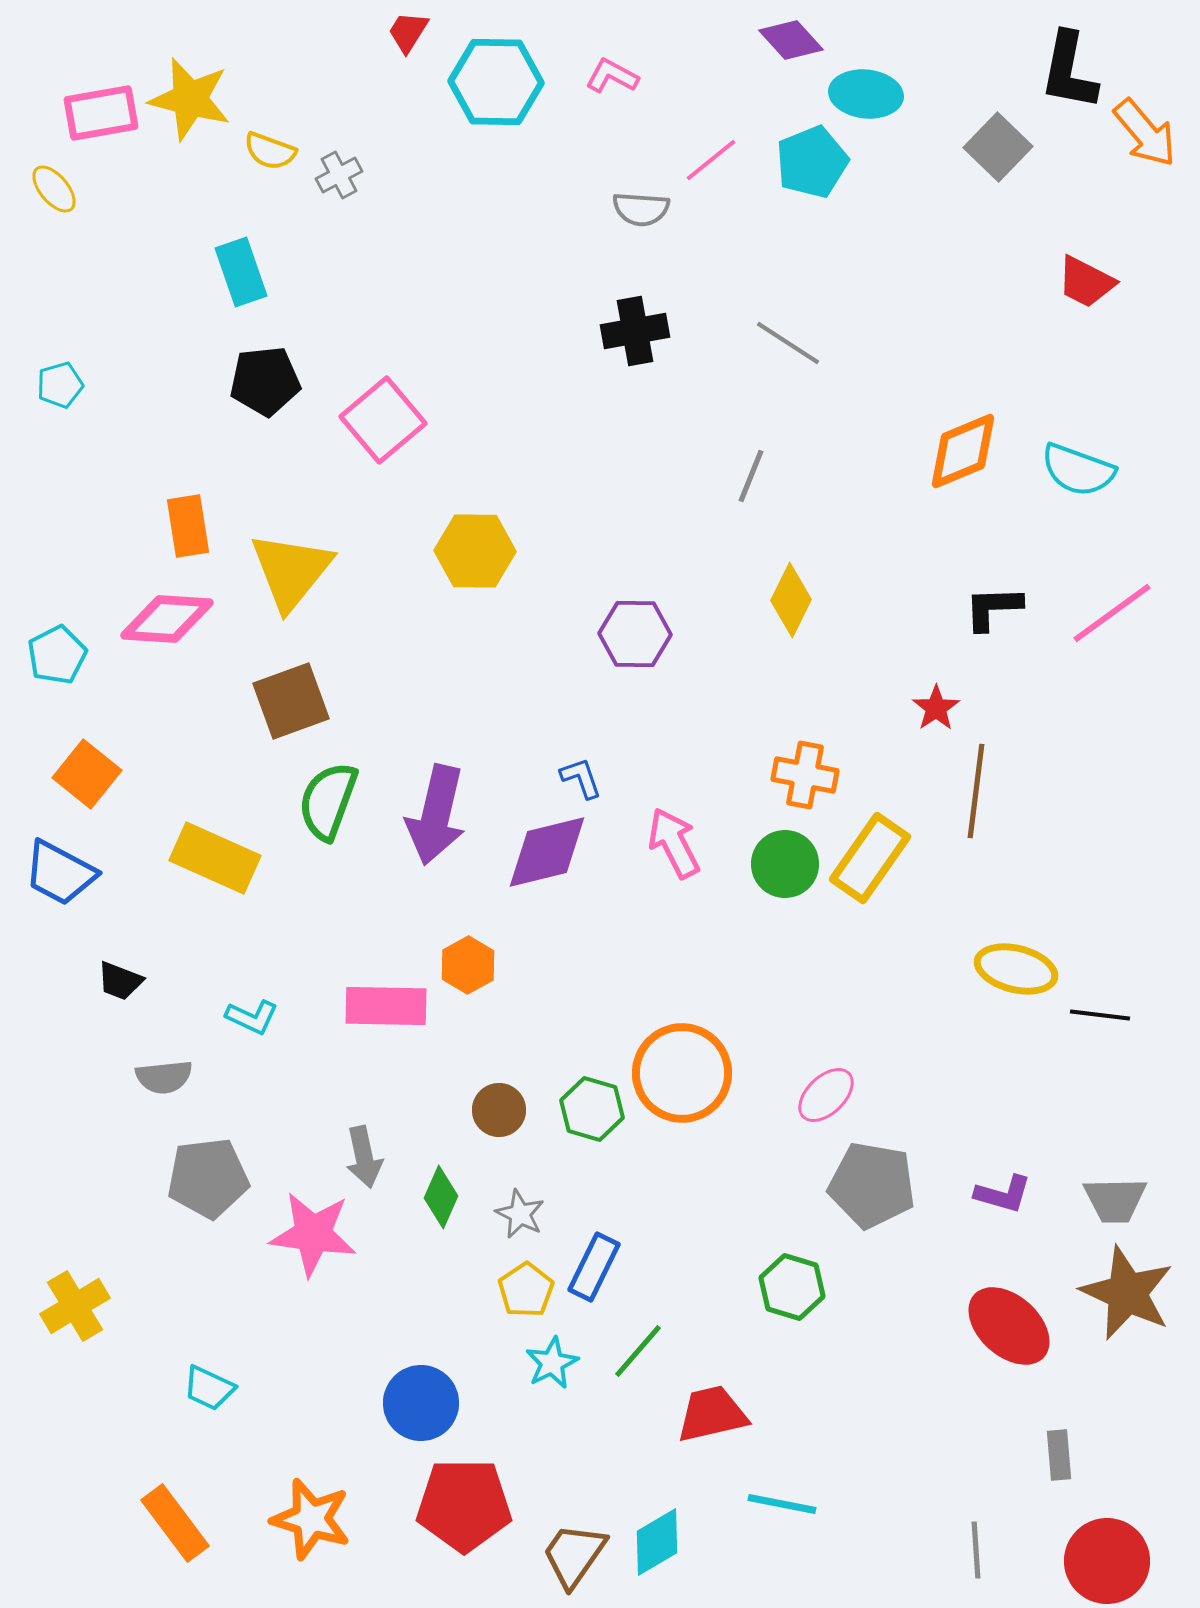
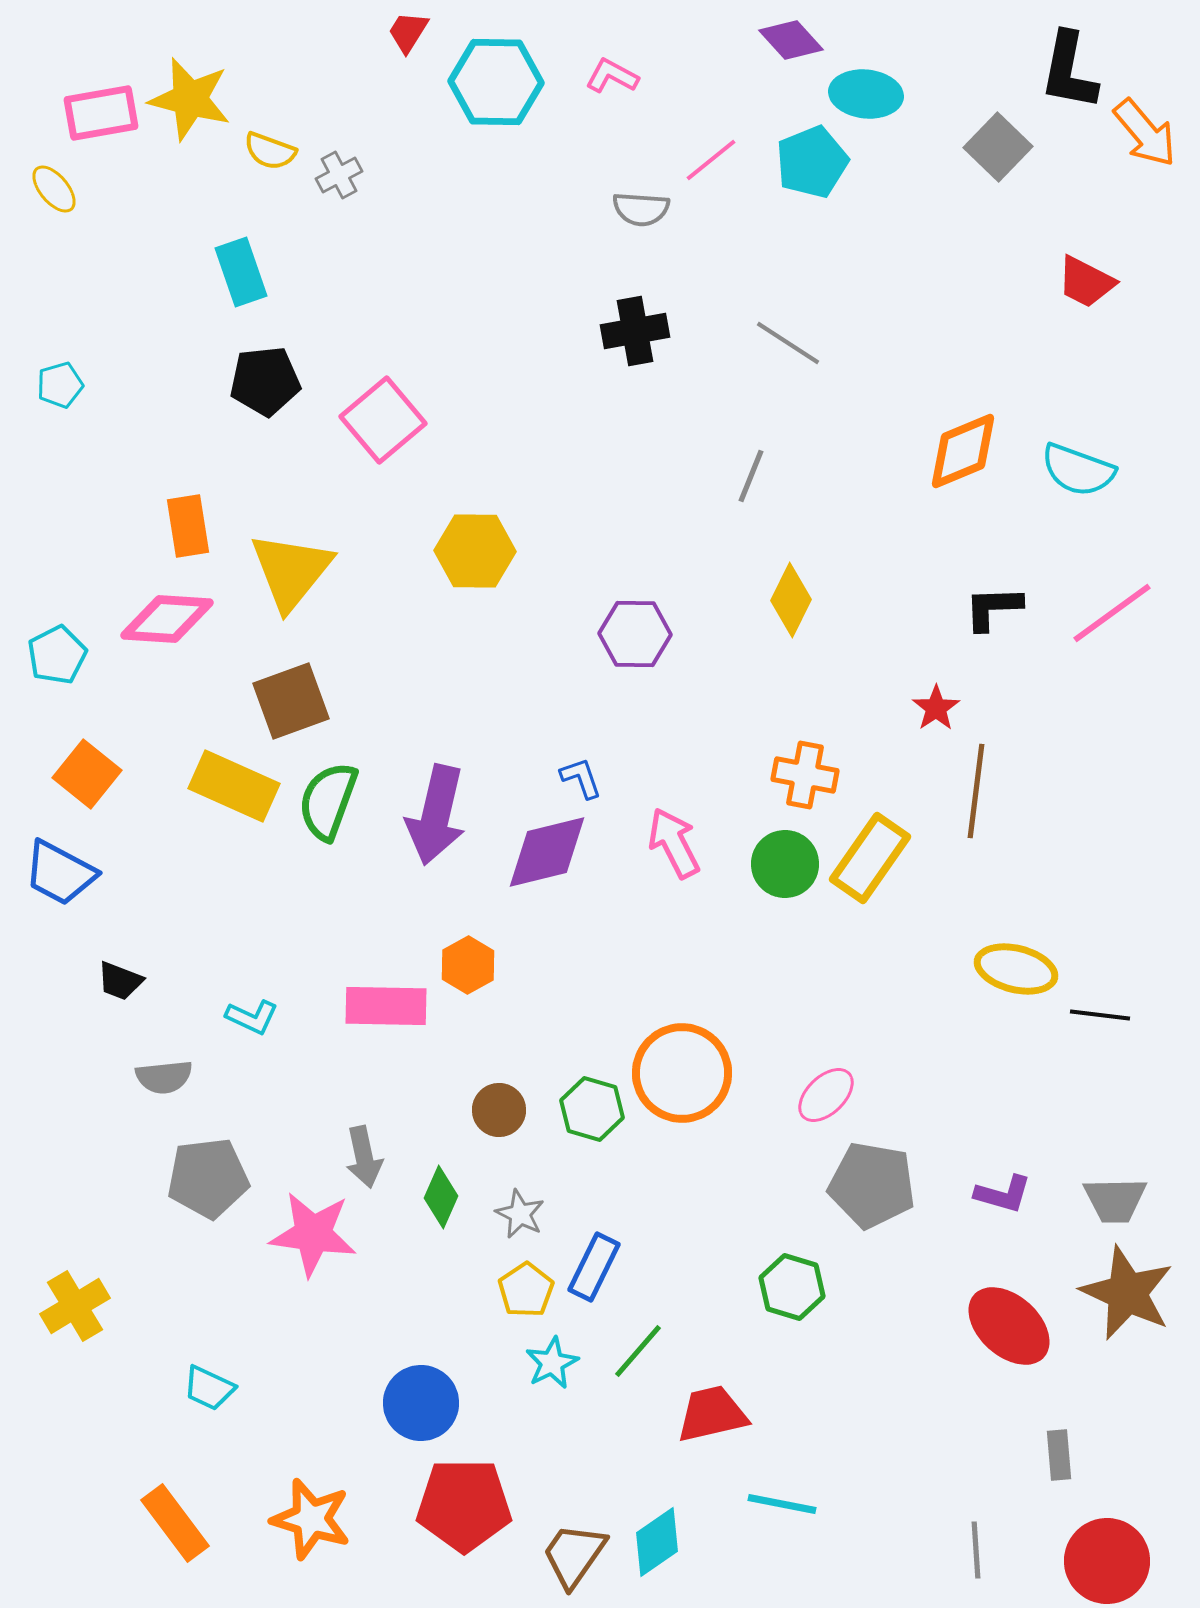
yellow rectangle at (215, 858): moved 19 px right, 72 px up
cyan diamond at (657, 1542): rotated 4 degrees counterclockwise
